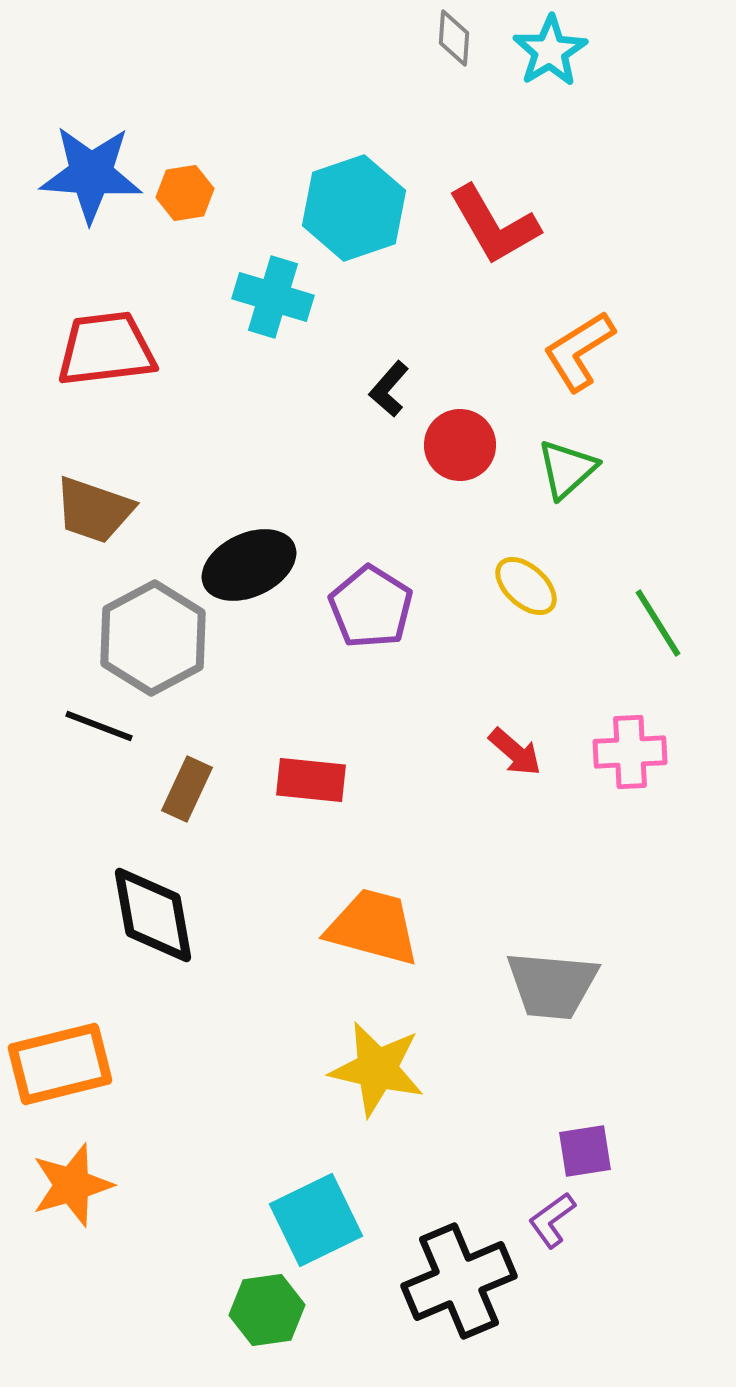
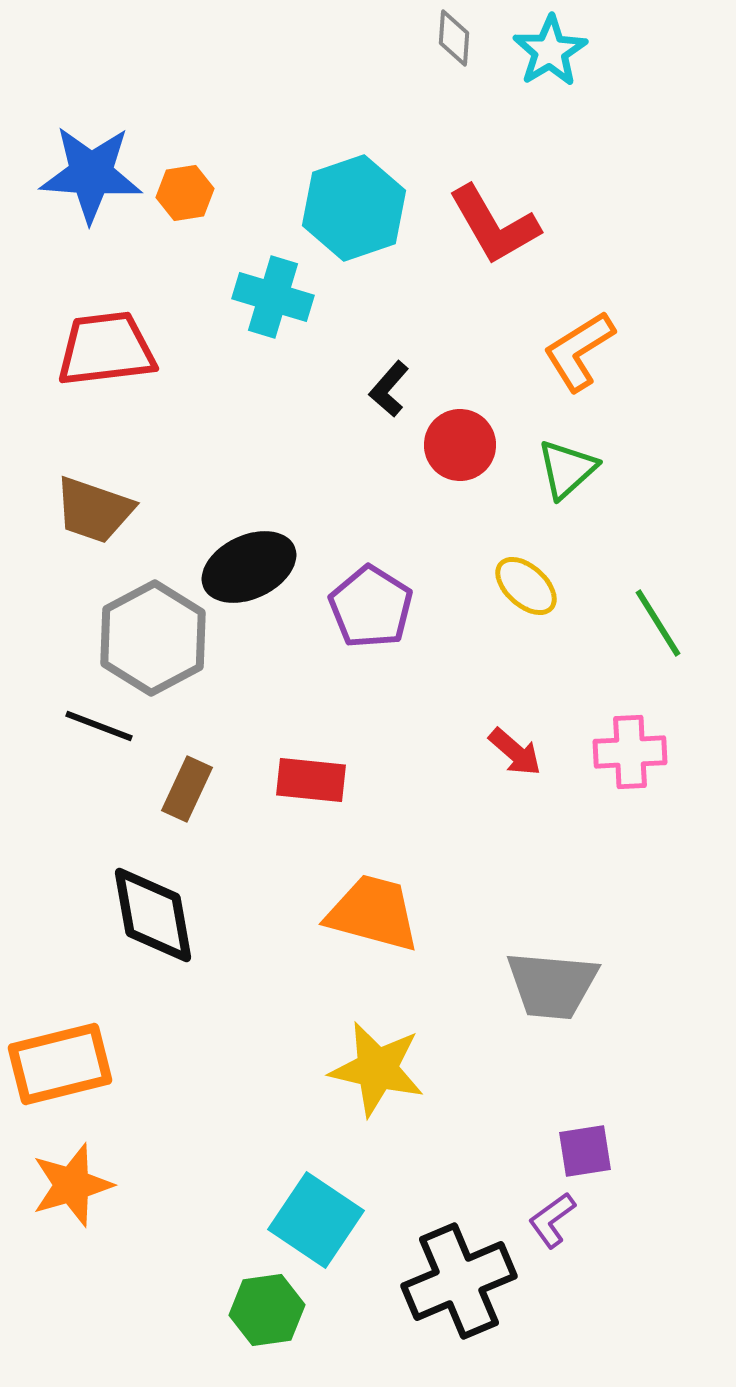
black ellipse: moved 2 px down
orange trapezoid: moved 14 px up
cyan square: rotated 30 degrees counterclockwise
